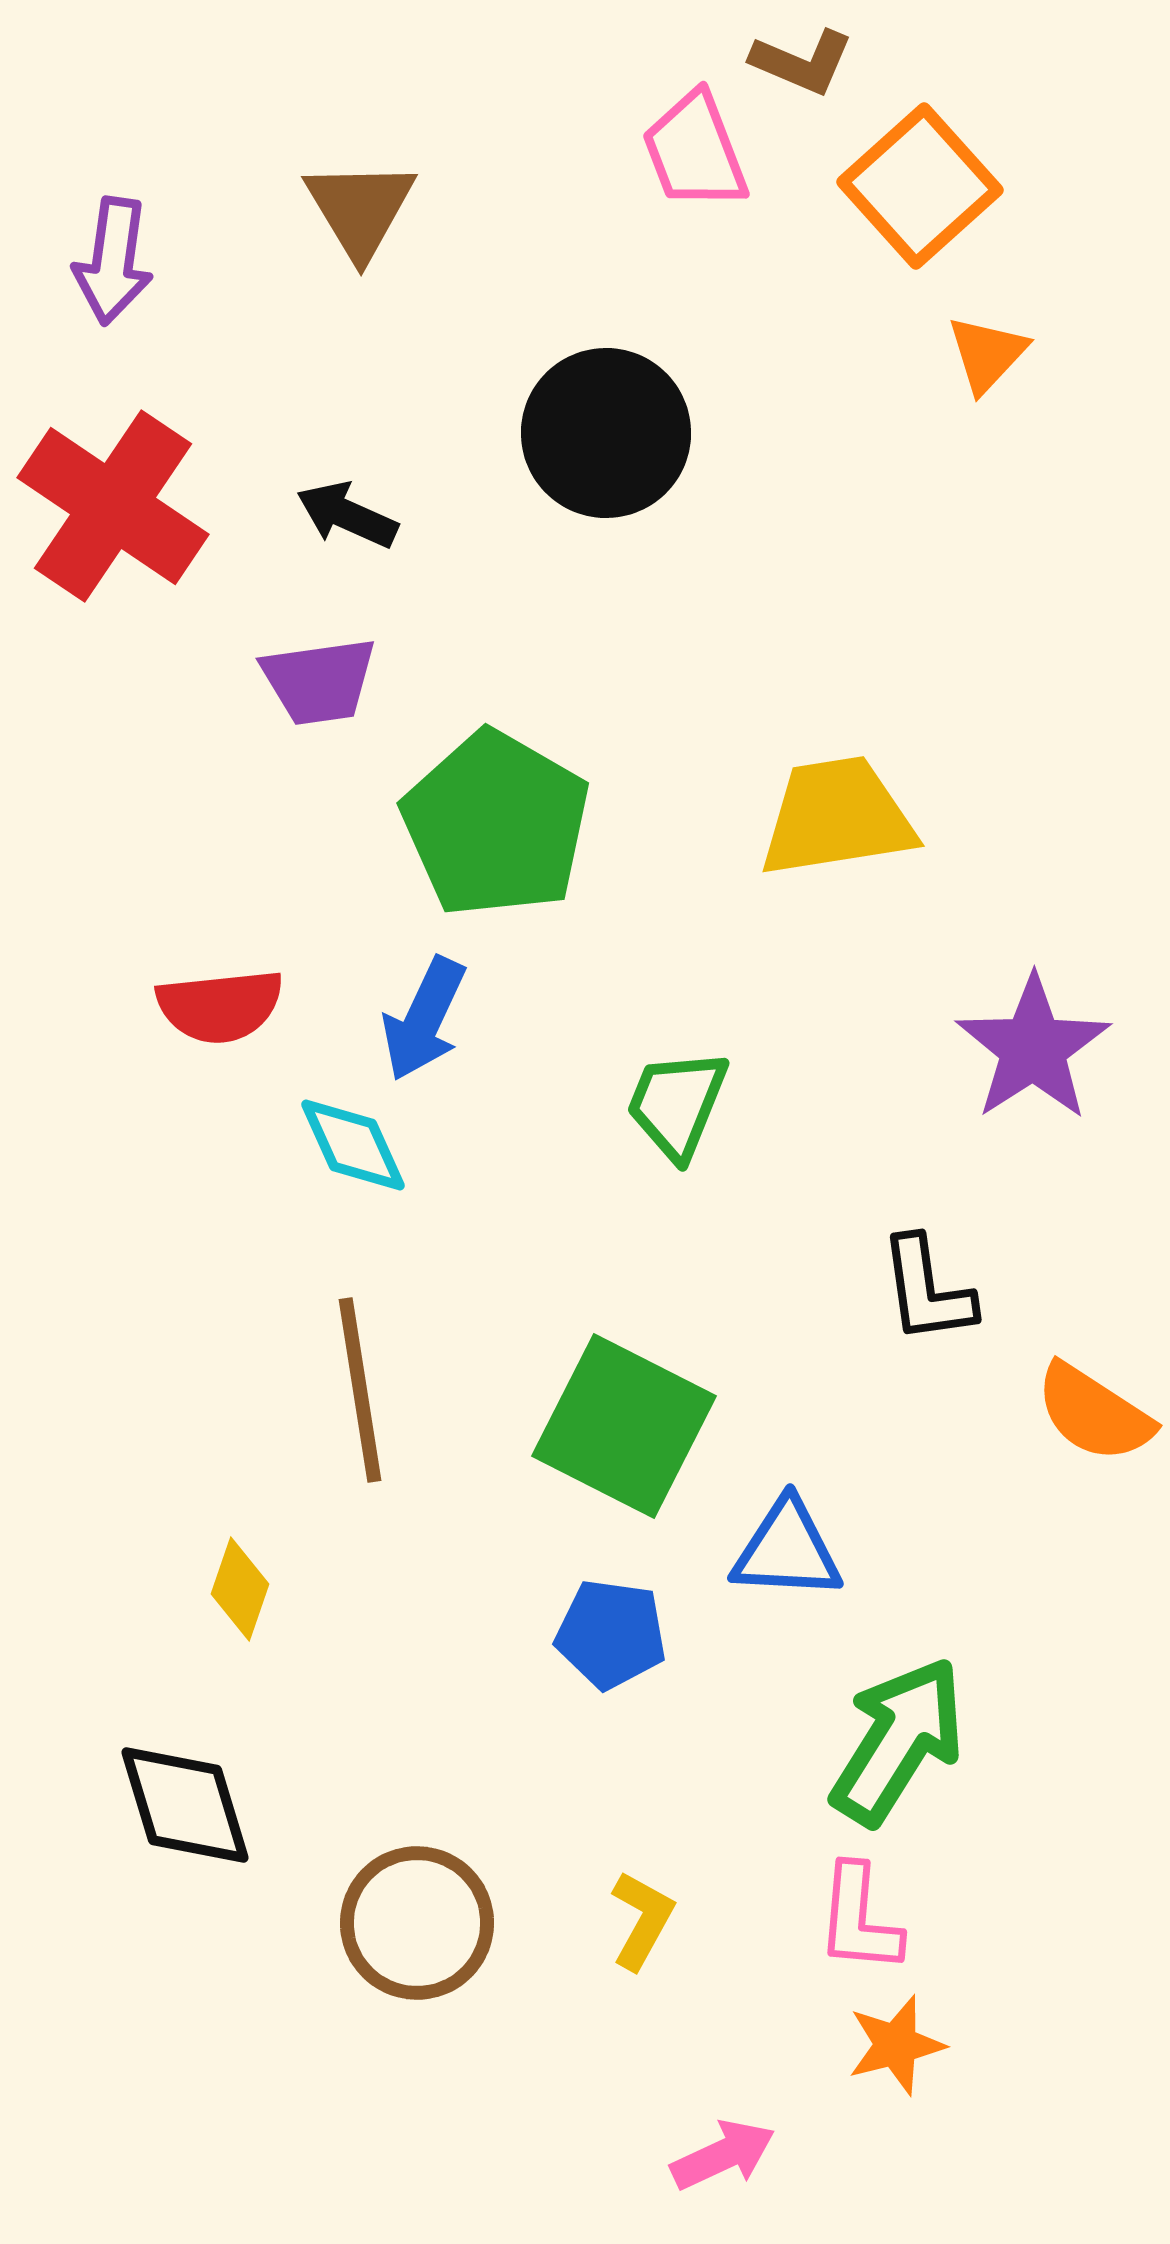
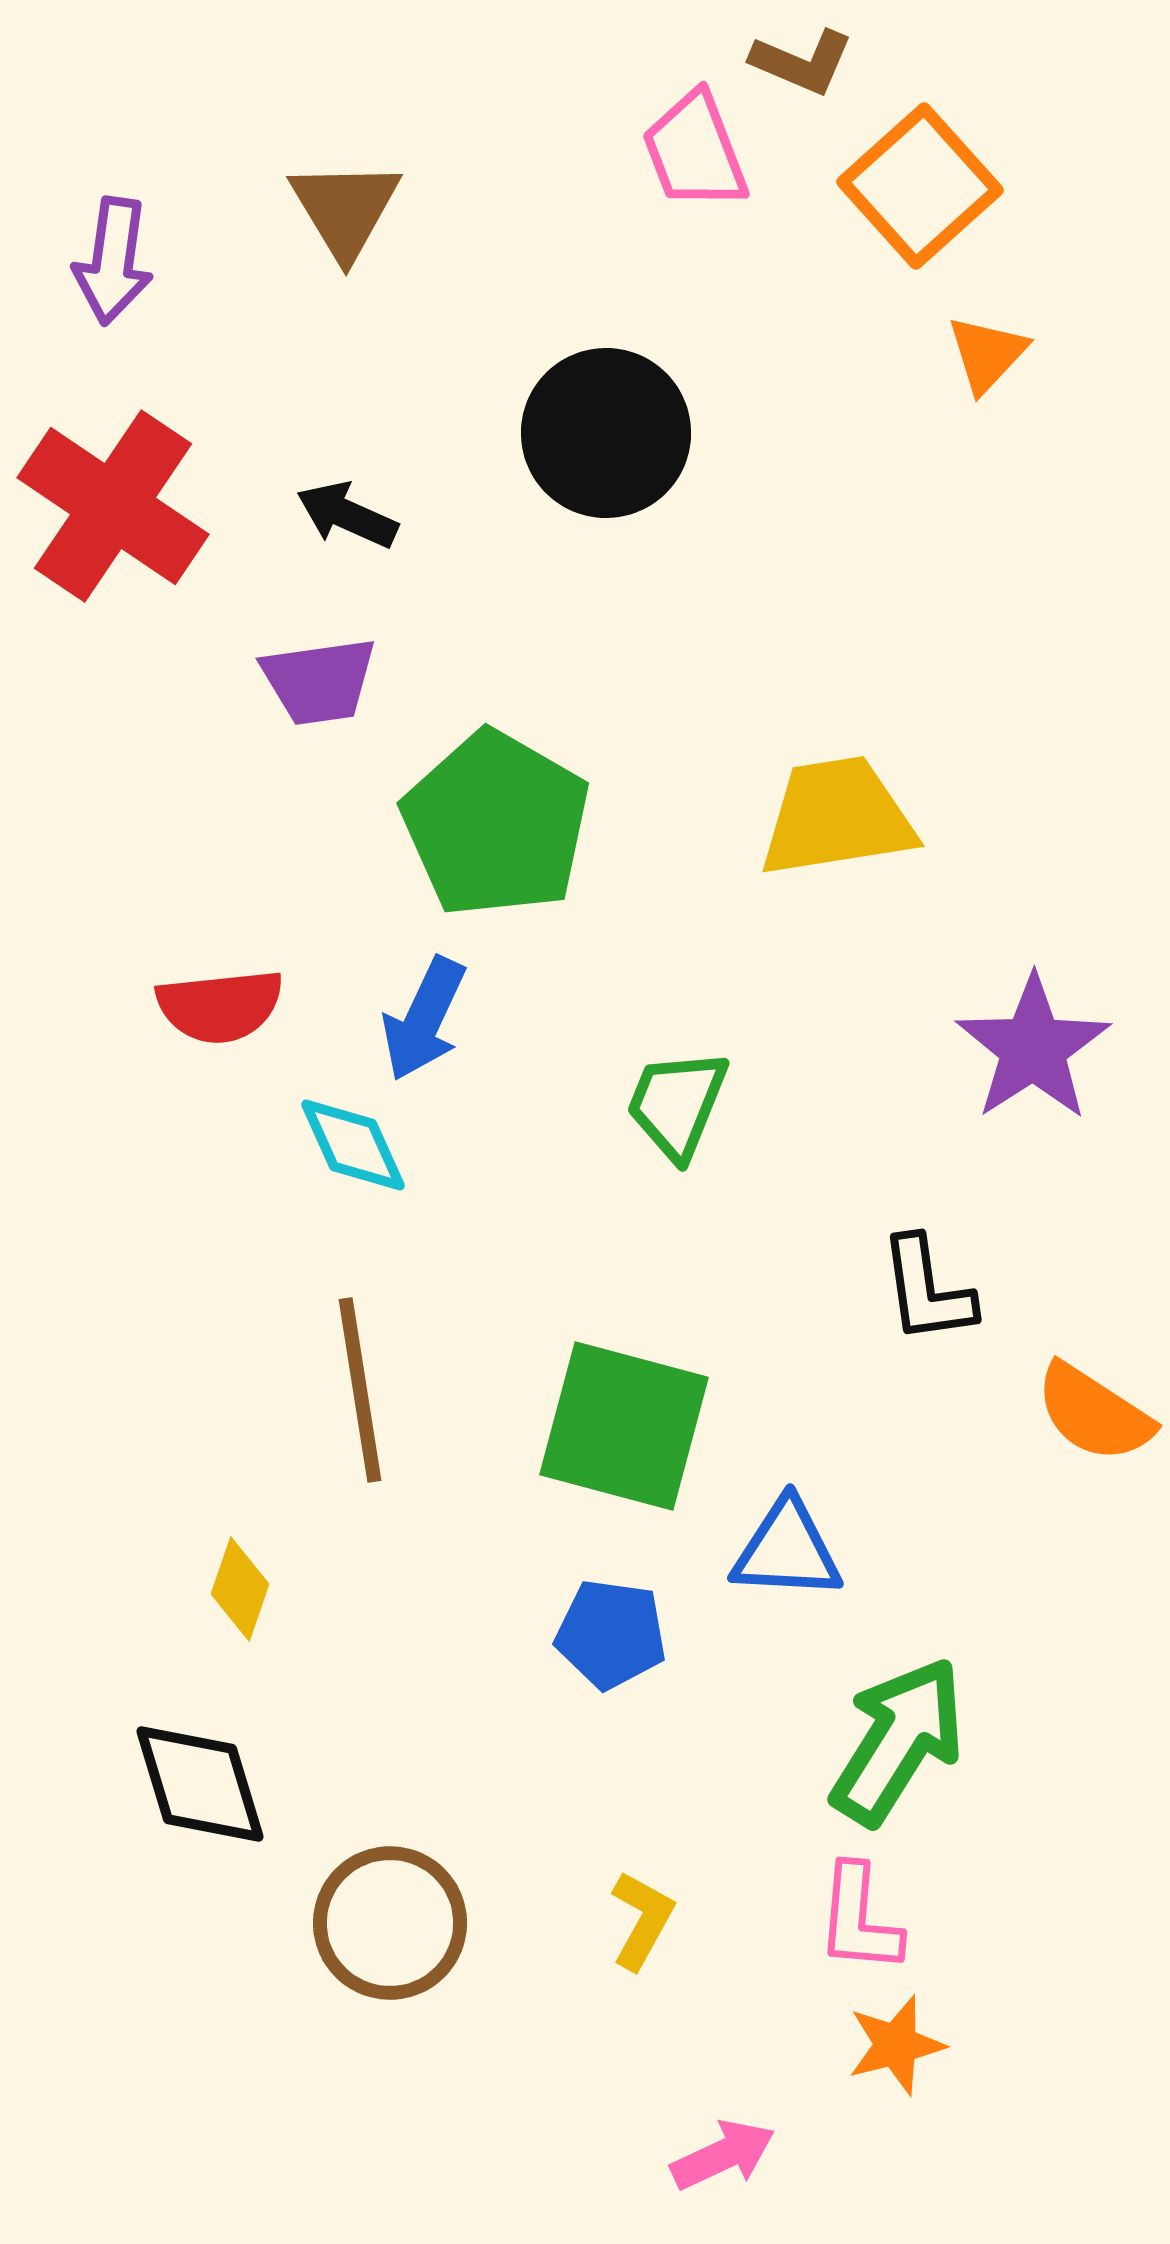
brown triangle: moved 15 px left
green square: rotated 12 degrees counterclockwise
black diamond: moved 15 px right, 21 px up
brown circle: moved 27 px left
